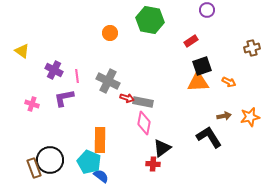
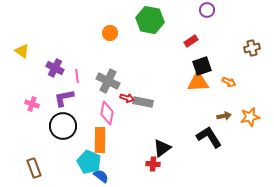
purple cross: moved 1 px right, 2 px up
pink diamond: moved 37 px left, 10 px up
black circle: moved 13 px right, 34 px up
